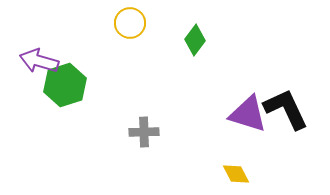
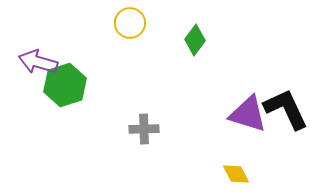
purple arrow: moved 1 px left, 1 px down
gray cross: moved 3 px up
